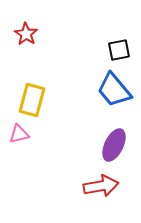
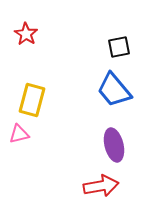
black square: moved 3 px up
purple ellipse: rotated 40 degrees counterclockwise
